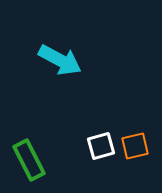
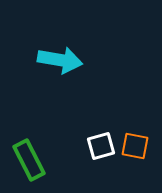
cyan arrow: rotated 18 degrees counterclockwise
orange square: rotated 24 degrees clockwise
